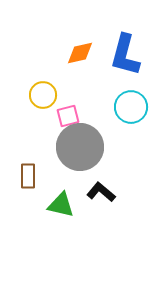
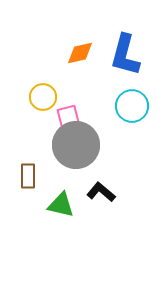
yellow circle: moved 2 px down
cyan circle: moved 1 px right, 1 px up
gray circle: moved 4 px left, 2 px up
